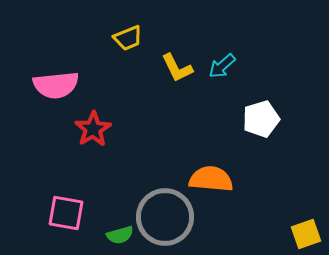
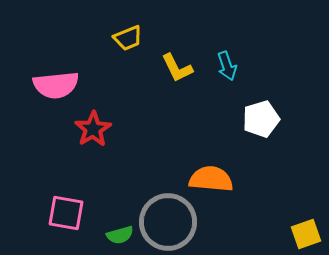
cyan arrow: moved 5 px right; rotated 68 degrees counterclockwise
gray circle: moved 3 px right, 5 px down
